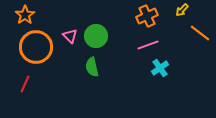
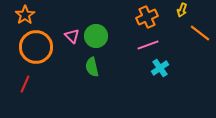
yellow arrow: rotated 24 degrees counterclockwise
orange cross: moved 1 px down
pink triangle: moved 2 px right
